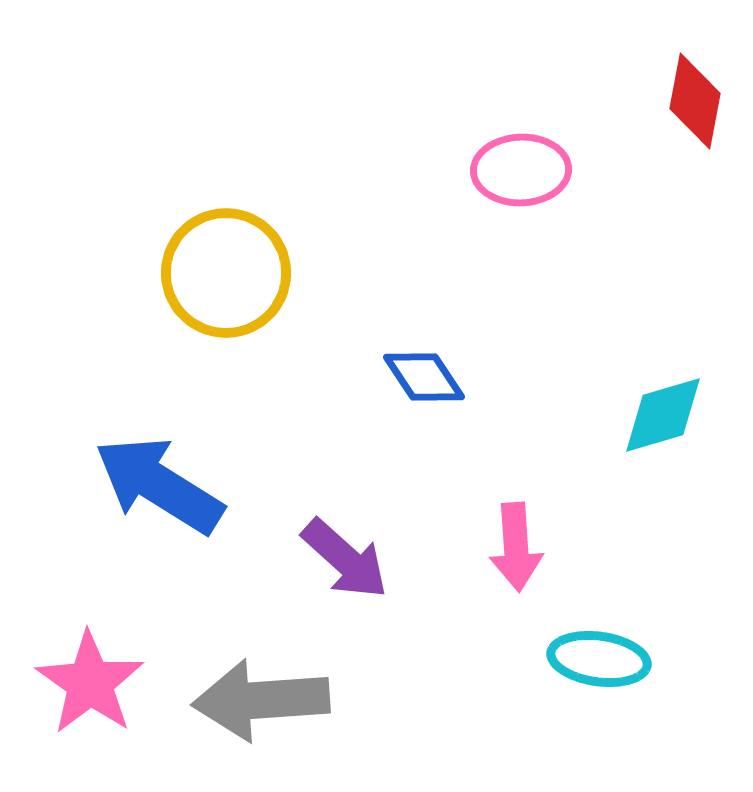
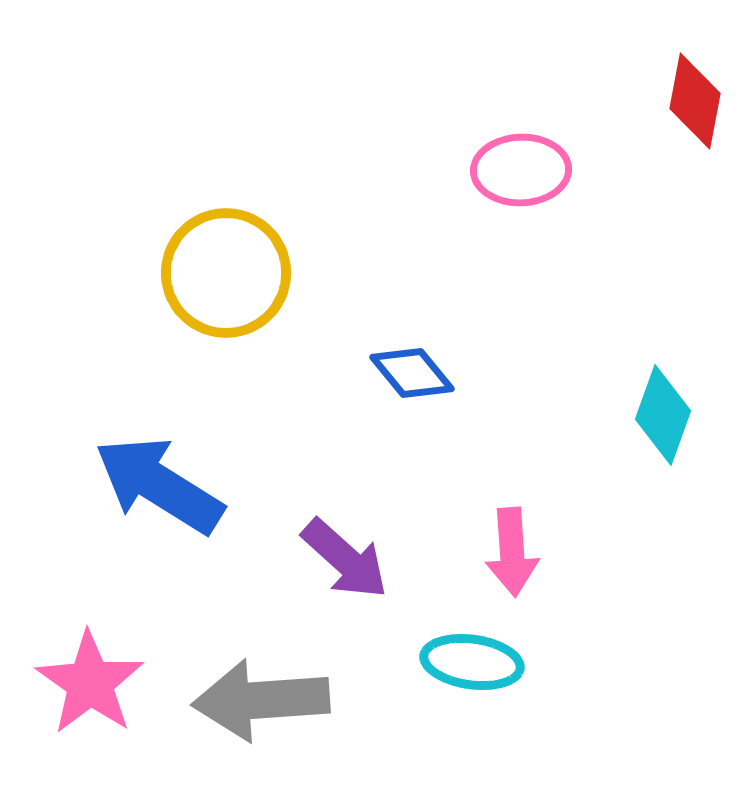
blue diamond: moved 12 px left, 4 px up; rotated 6 degrees counterclockwise
cyan diamond: rotated 54 degrees counterclockwise
pink arrow: moved 4 px left, 5 px down
cyan ellipse: moved 127 px left, 3 px down
